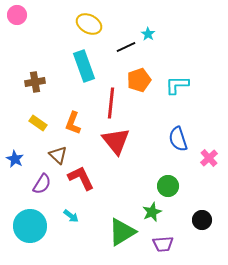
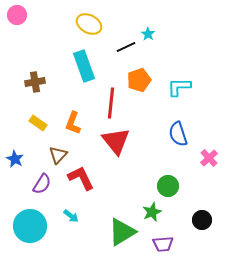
cyan L-shape: moved 2 px right, 2 px down
blue semicircle: moved 5 px up
brown triangle: rotated 30 degrees clockwise
